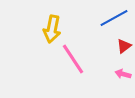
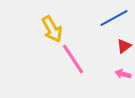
yellow arrow: rotated 40 degrees counterclockwise
